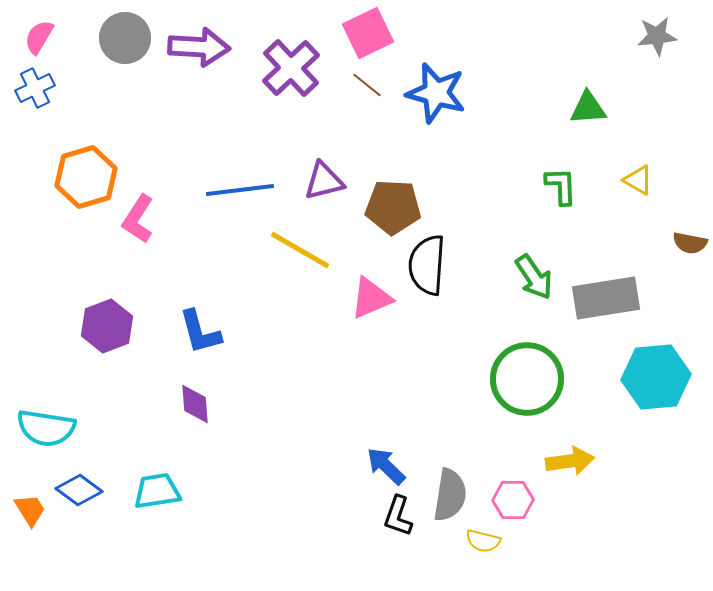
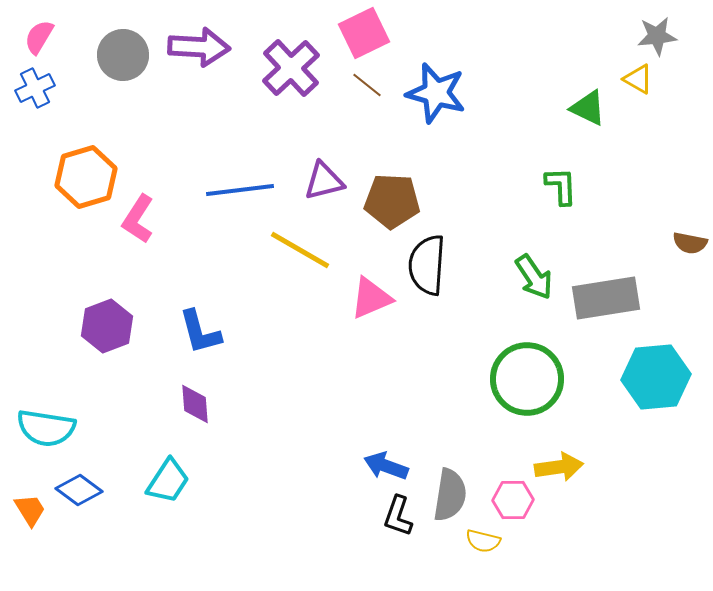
pink square: moved 4 px left
gray circle: moved 2 px left, 17 px down
green triangle: rotated 30 degrees clockwise
yellow triangle: moved 101 px up
brown pentagon: moved 1 px left, 6 px up
yellow arrow: moved 11 px left, 6 px down
blue arrow: rotated 24 degrees counterclockwise
cyan trapezoid: moved 11 px right, 10 px up; rotated 132 degrees clockwise
